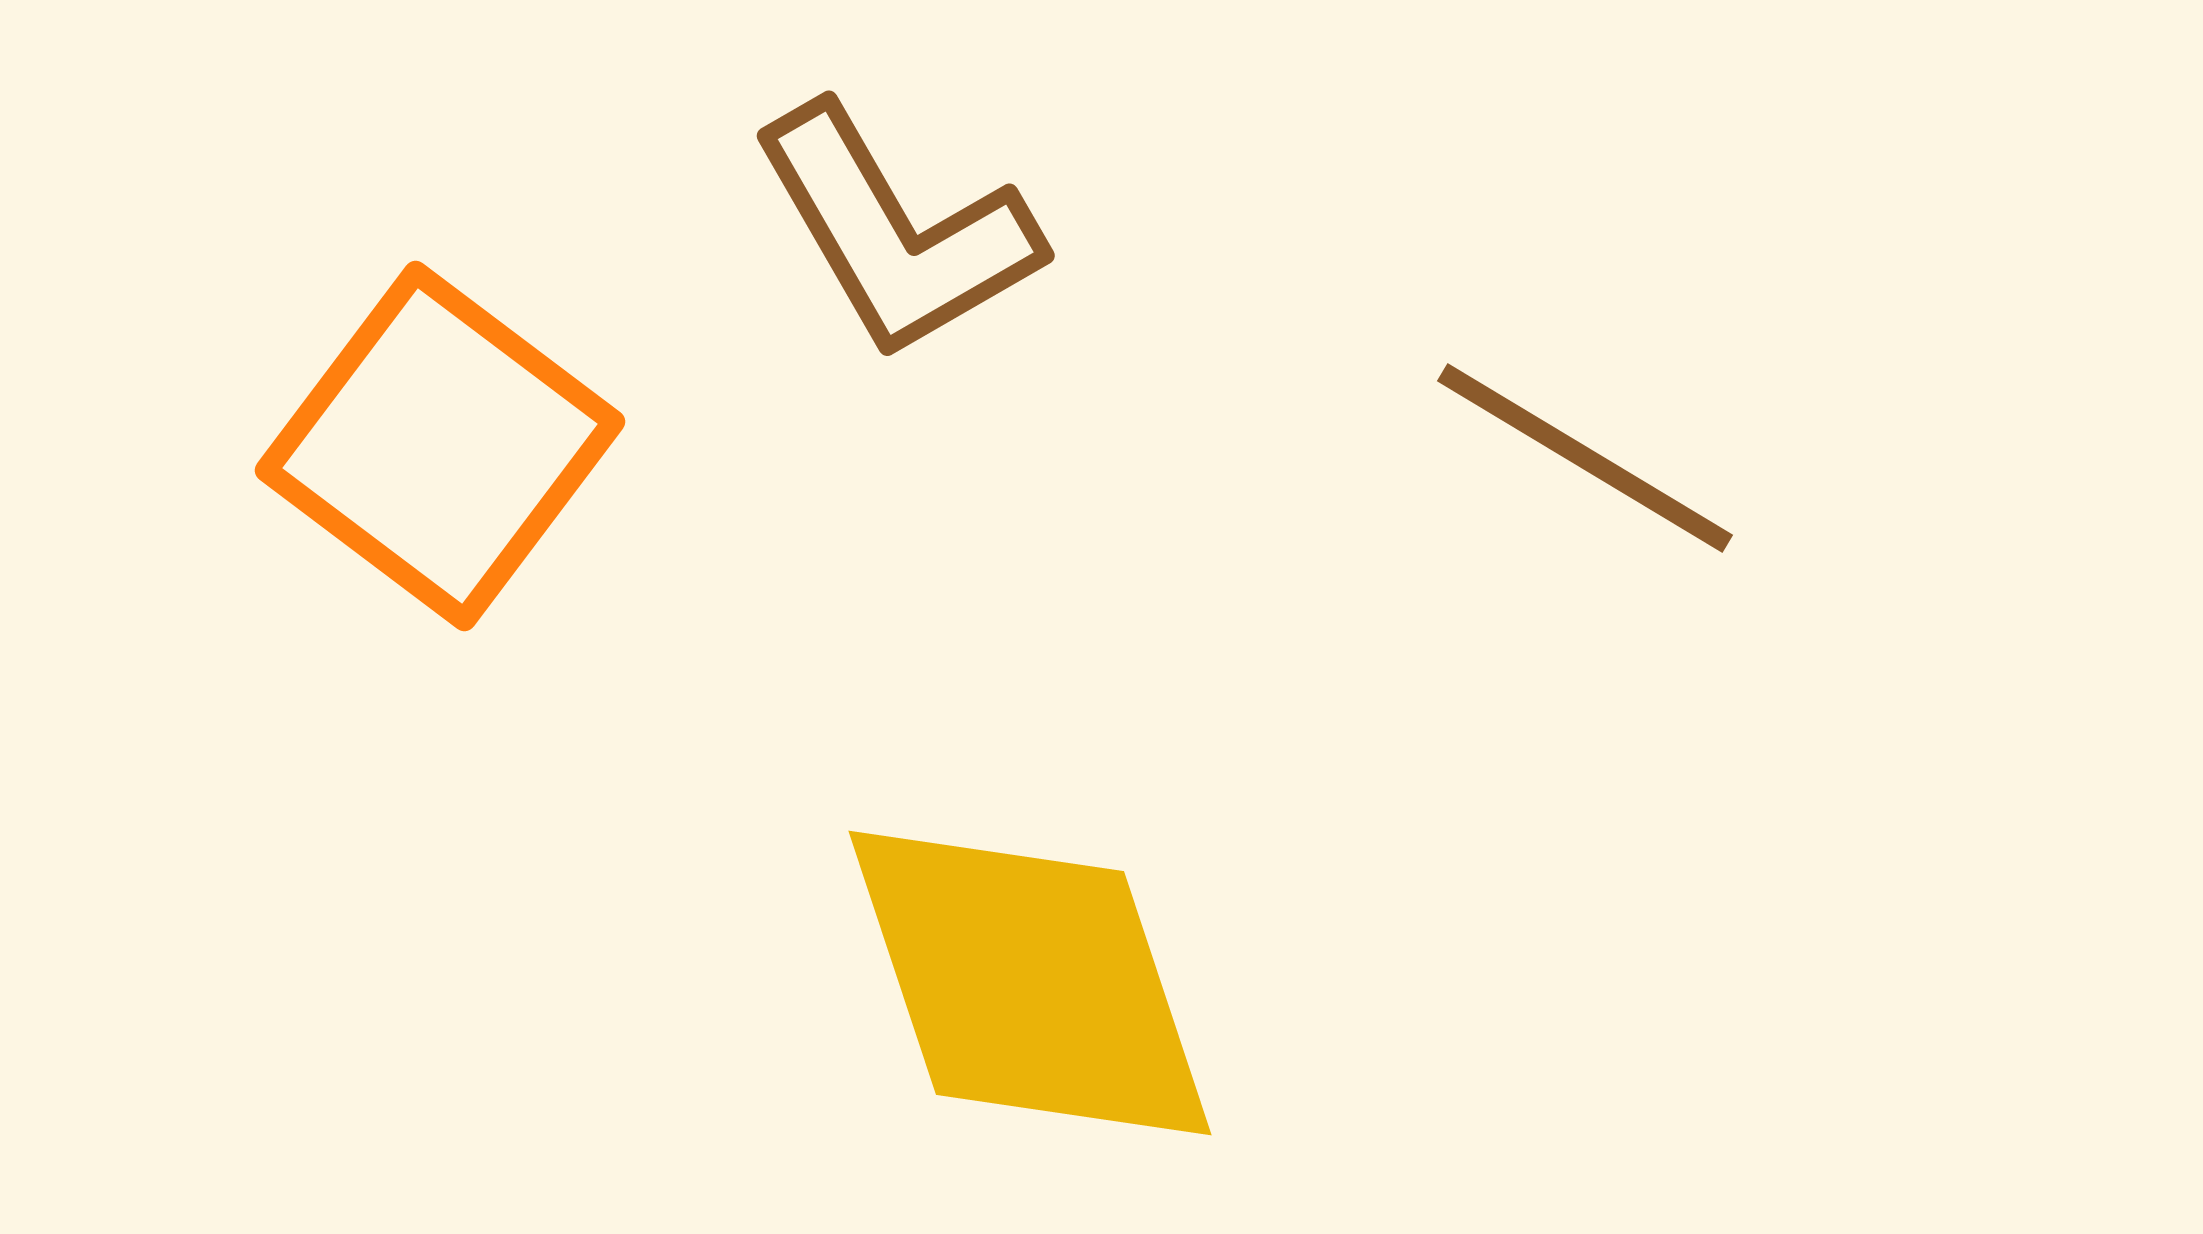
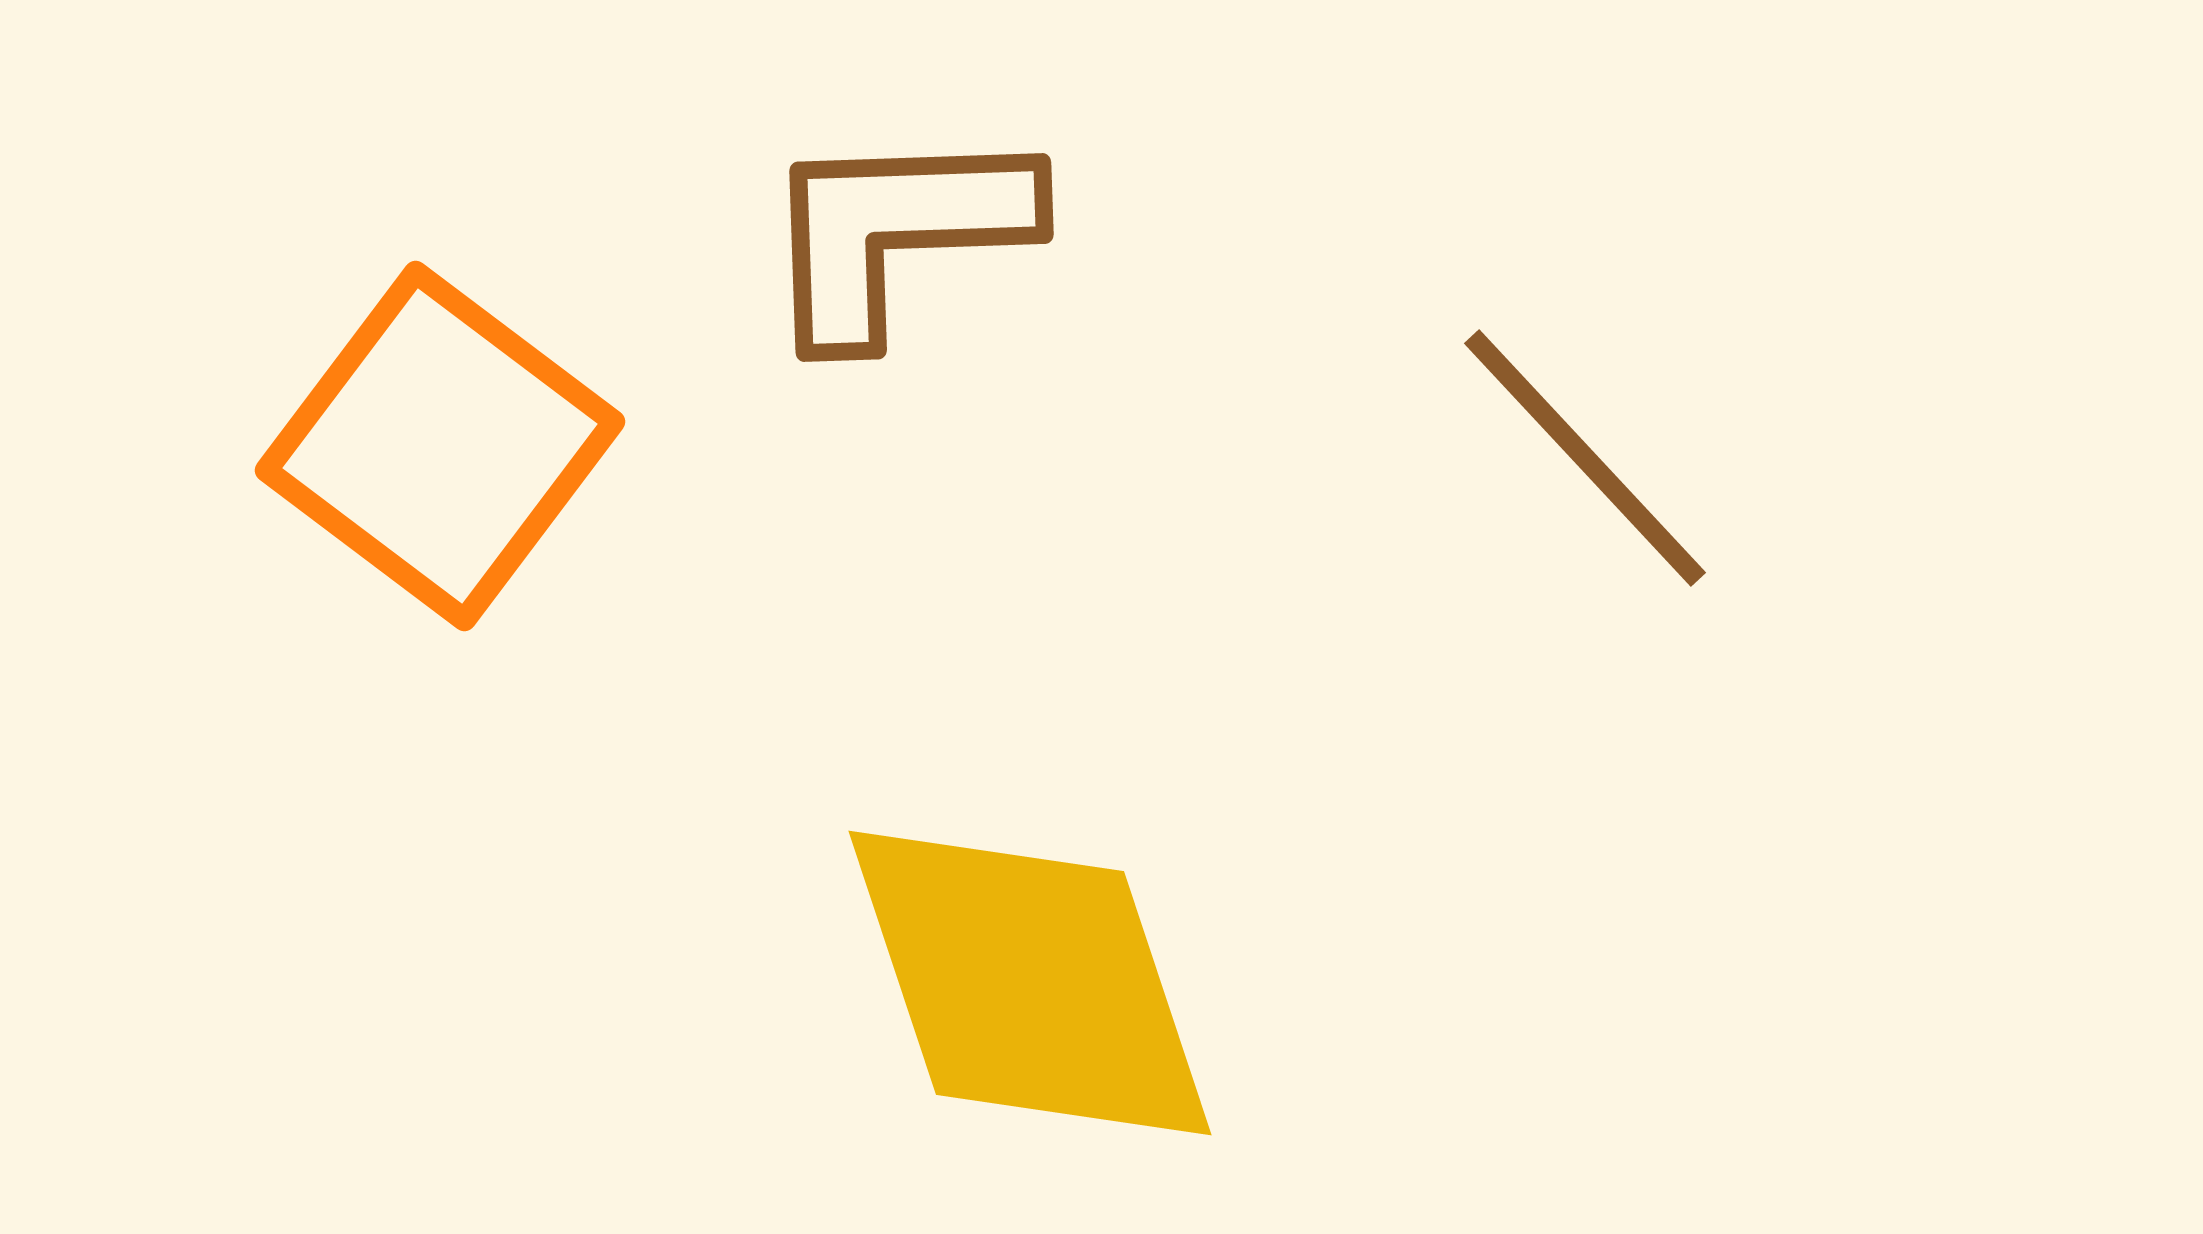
brown L-shape: rotated 118 degrees clockwise
brown line: rotated 16 degrees clockwise
